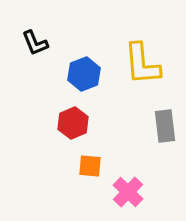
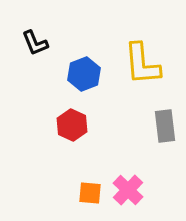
red hexagon: moved 1 px left, 2 px down; rotated 12 degrees counterclockwise
orange square: moved 27 px down
pink cross: moved 2 px up
